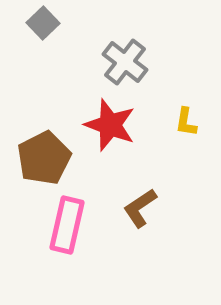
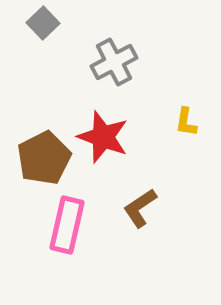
gray cross: moved 11 px left; rotated 24 degrees clockwise
red star: moved 7 px left, 12 px down
